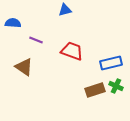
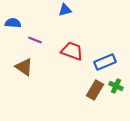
purple line: moved 1 px left
blue rectangle: moved 6 px left, 1 px up; rotated 10 degrees counterclockwise
brown rectangle: rotated 42 degrees counterclockwise
